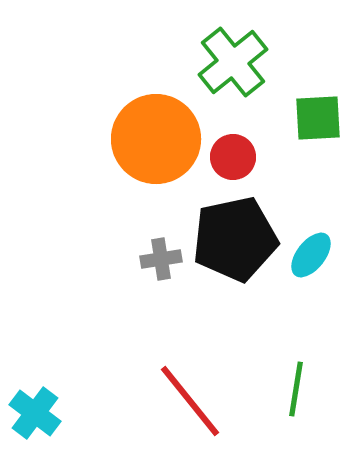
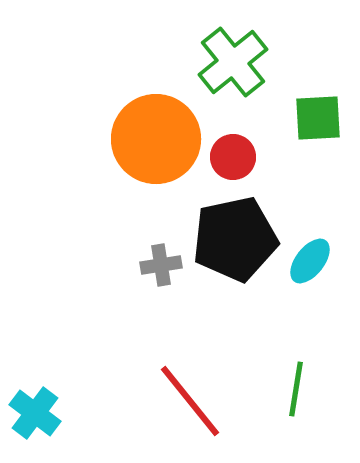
cyan ellipse: moved 1 px left, 6 px down
gray cross: moved 6 px down
